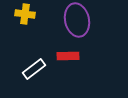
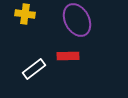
purple ellipse: rotated 16 degrees counterclockwise
